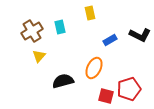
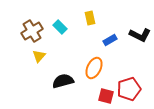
yellow rectangle: moved 5 px down
cyan rectangle: rotated 32 degrees counterclockwise
